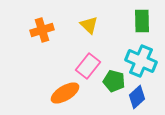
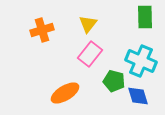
green rectangle: moved 3 px right, 4 px up
yellow triangle: moved 1 px left, 1 px up; rotated 24 degrees clockwise
pink rectangle: moved 2 px right, 12 px up
blue diamond: moved 1 px right, 1 px up; rotated 65 degrees counterclockwise
